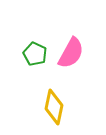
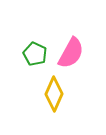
yellow diamond: moved 13 px up; rotated 12 degrees clockwise
